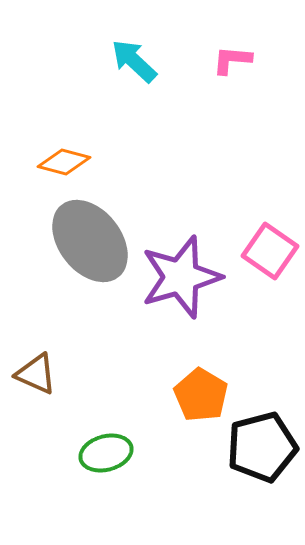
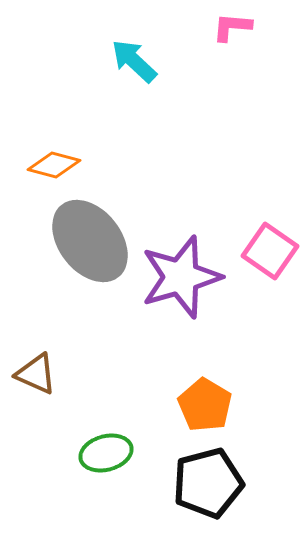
pink L-shape: moved 33 px up
orange diamond: moved 10 px left, 3 px down
orange pentagon: moved 4 px right, 10 px down
black pentagon: moved 54 px left, 36 px down
